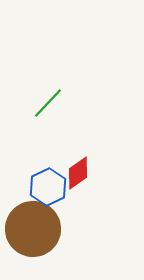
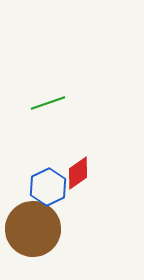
green line: rotated 28 degrees clockwise
